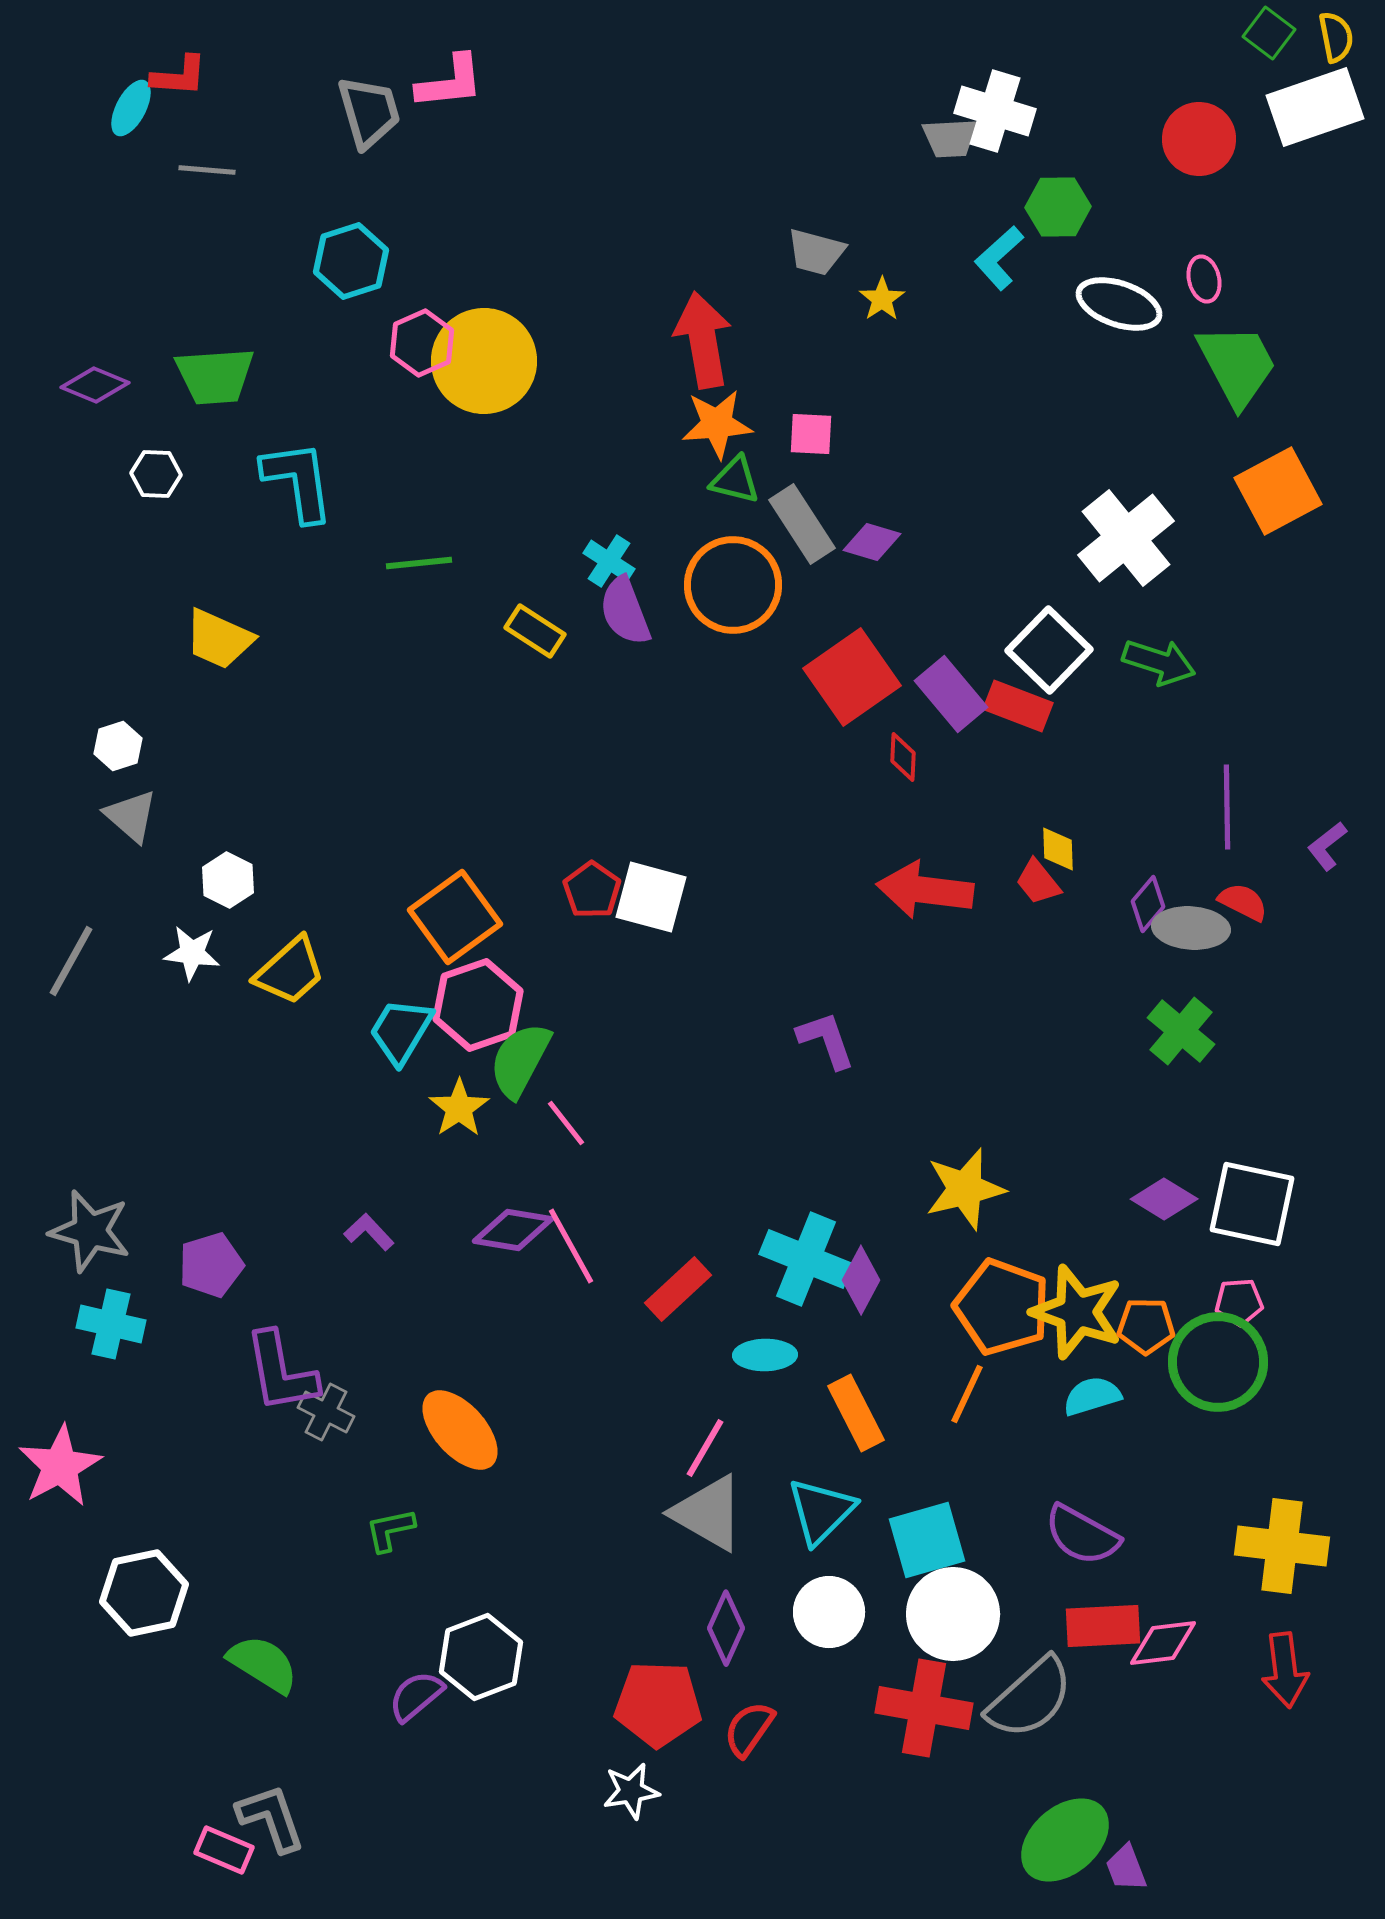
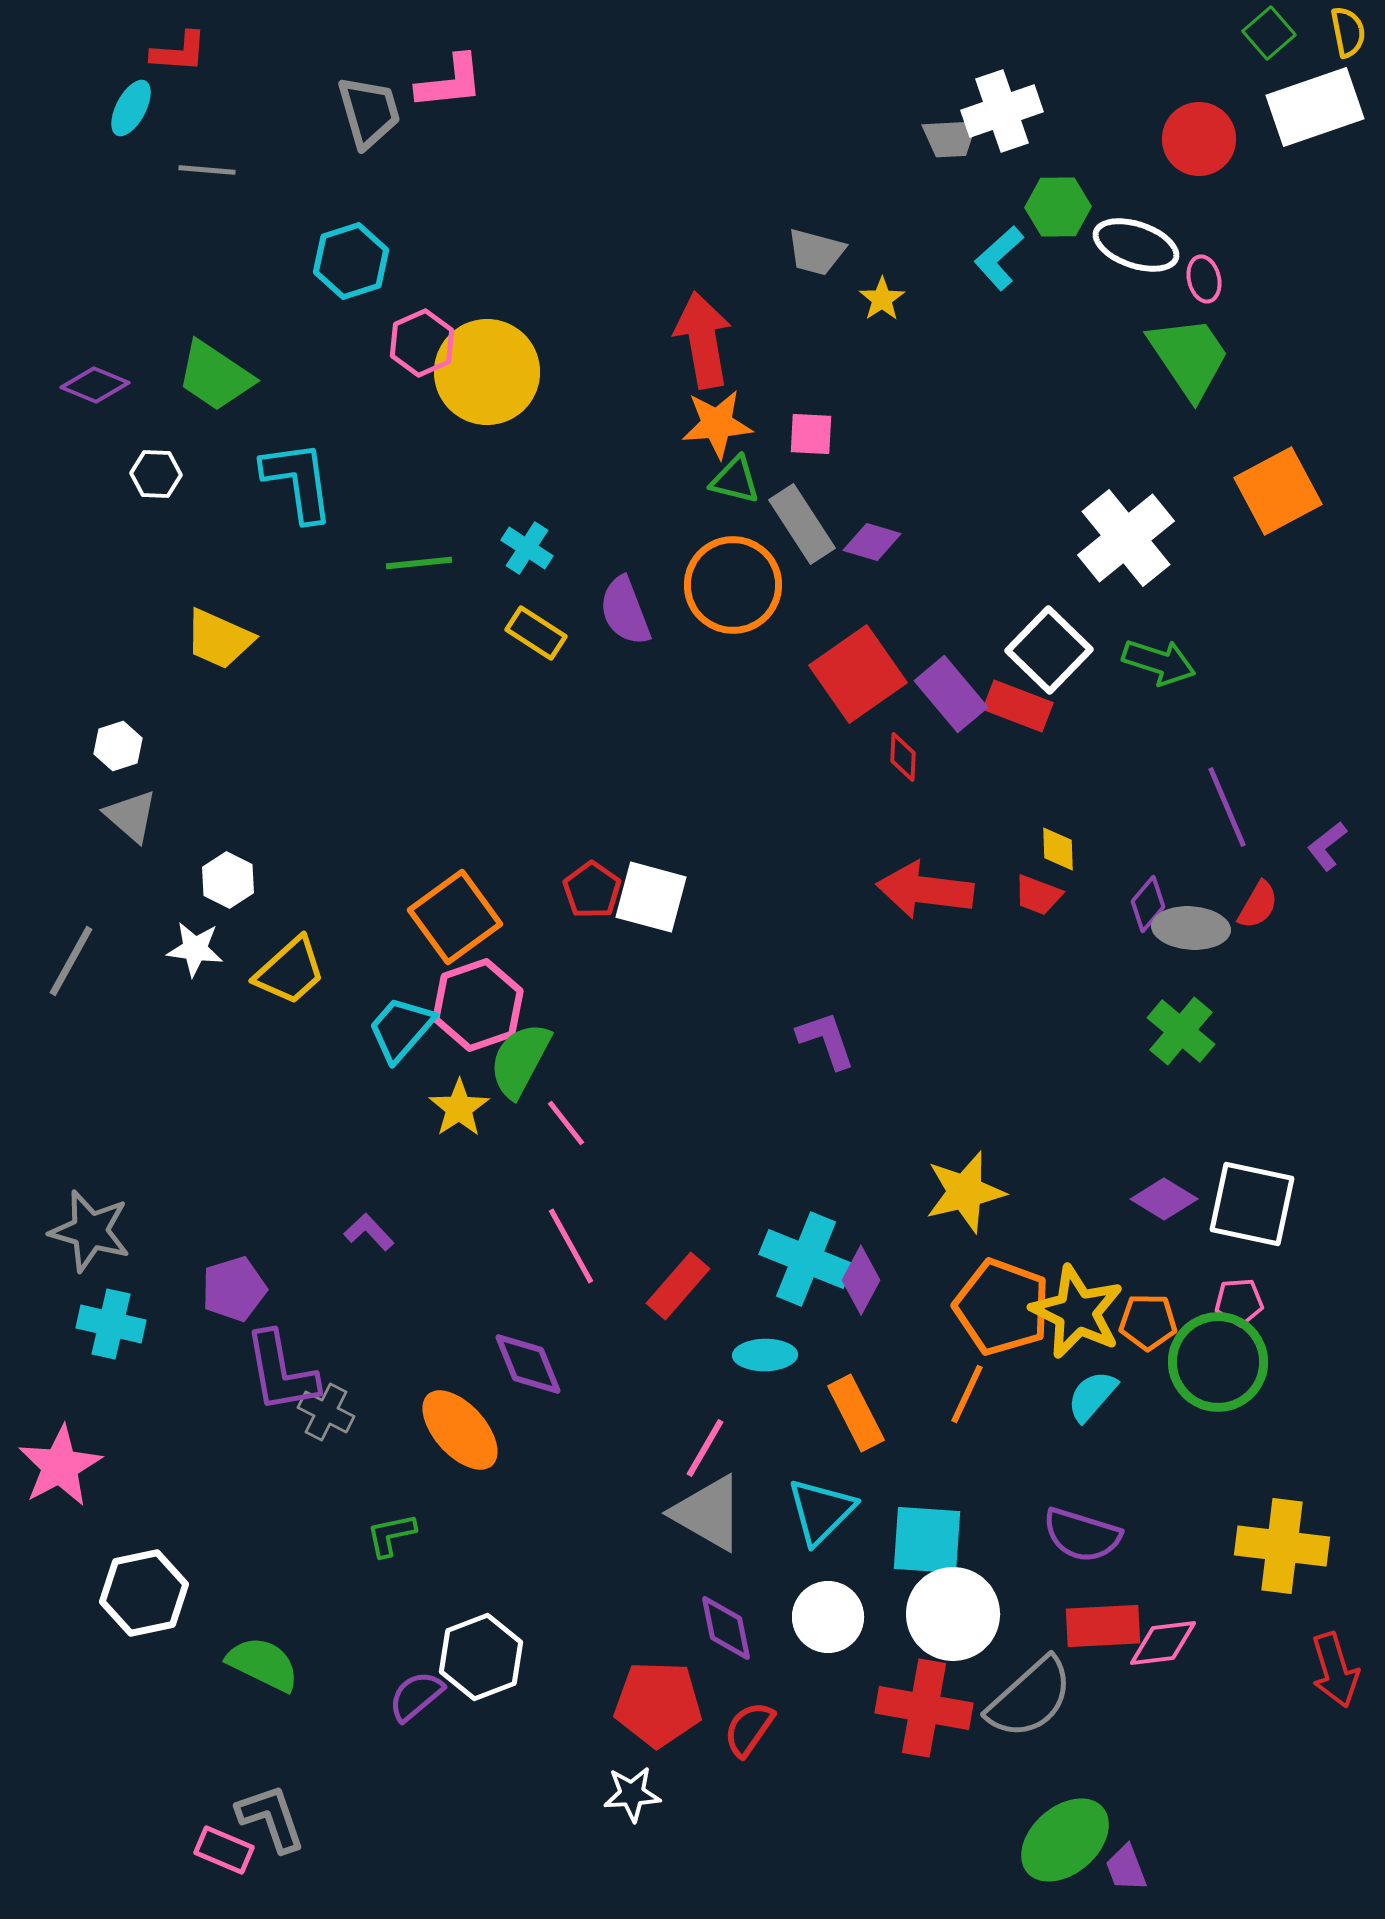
green square at (1269, 33): rotated 12 degrees clockwise
yellow semicircle at (1336, 37): moved 12 px right, 5 px up
red L-shape at (179, 76): moved 24 px up
white cross at (995, 111): moved 7 px right; rotated 36 degrees counterclockwise
white ellipse at (1119, 304): moved 17 px right, 59 px up
yellow circle at (484, 361): moved 3 px right, 11 px down
green trapezoid at (1237, 365): moved 48 px left, 8 px up; rotated 6 degrees counterclockwise
green trapezoid at (215, 376): rotated 38 degrees clockwise
cyan cross at (609, 561): moved 82 px left, 13 px up
yellow rectangle at (535, 631): moved 1 px right, 2 px down
red square at (852, 677): moved 6 px right, 3 px up
purple line at (1227, 807): rotated 22 degrees counterclockwise
red trapezoid at (1038, 882): moved 13 px down; rotated 30 degrees counterclockwise
red semicircle at (1243, 902): moved 15 px right, 3 px down; rotated 93 degrees clockwise
white star at (192, 953): moved 3 px right, 4 px up
cyan trapezoid at (401, 1031): moved 2 px up; rotated 10 degrees clockwise
yellow star at (965, 1189): moved 3 px down
purple diamond at (513, 1230): moved 15 px right, 134 px down; rotated 58 degrees clockwise
purple pentagon at (211, 1265): moved 23 px right, 24 px down
red rectangle at (678, 1289): moved 3 px up; rotated 6 degrees counterclockwise
yellow star at (1077, 1312): rotated 6 degrees clockwise
orange pentagon at (1146, 1326): moved 2 px right, 4 px up
cyan semicircle at (1092, 1396): rotated 32 degrees counterclockwise
green L-shape at (390, 1530): moved 1 px right, 5 px down
purple semicircle at (1082, 1535): rotated 12 degrees counterclockwise
cyan square at (927, 1540): rotated 20 degrees clockwise
white circle at (829, 1612): moved 1 px left, 5 px down
purple diamond at (726, 1628): rotated 36 degrees counterclockwise
green semicircle at (263, 1664): rotated 6 degrees counterclockwise
red arrow at (1285, 1670): moved 50 px right; rotated 10 degrees counterclockwise
white star at (631, 1791): moved 1 px right, 3 px down; rotated 6 degrees clockwise
